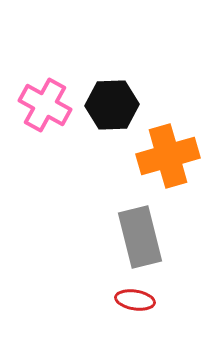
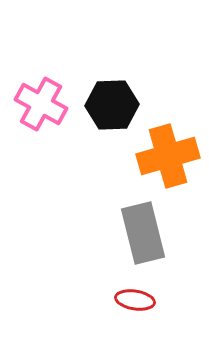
pink cross: moved 4 px left, 1 px up
gray rectangle: moved 3 px right, 4 px up
